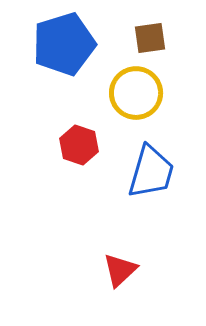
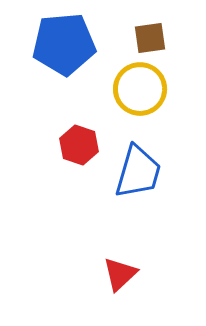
blue pentagon: rotated 12 degrees clockwise
yellow circle: moved 4 px right, 4 px up
blue trapezoid: moved 13 px left
red triangle: moved 4 px down
